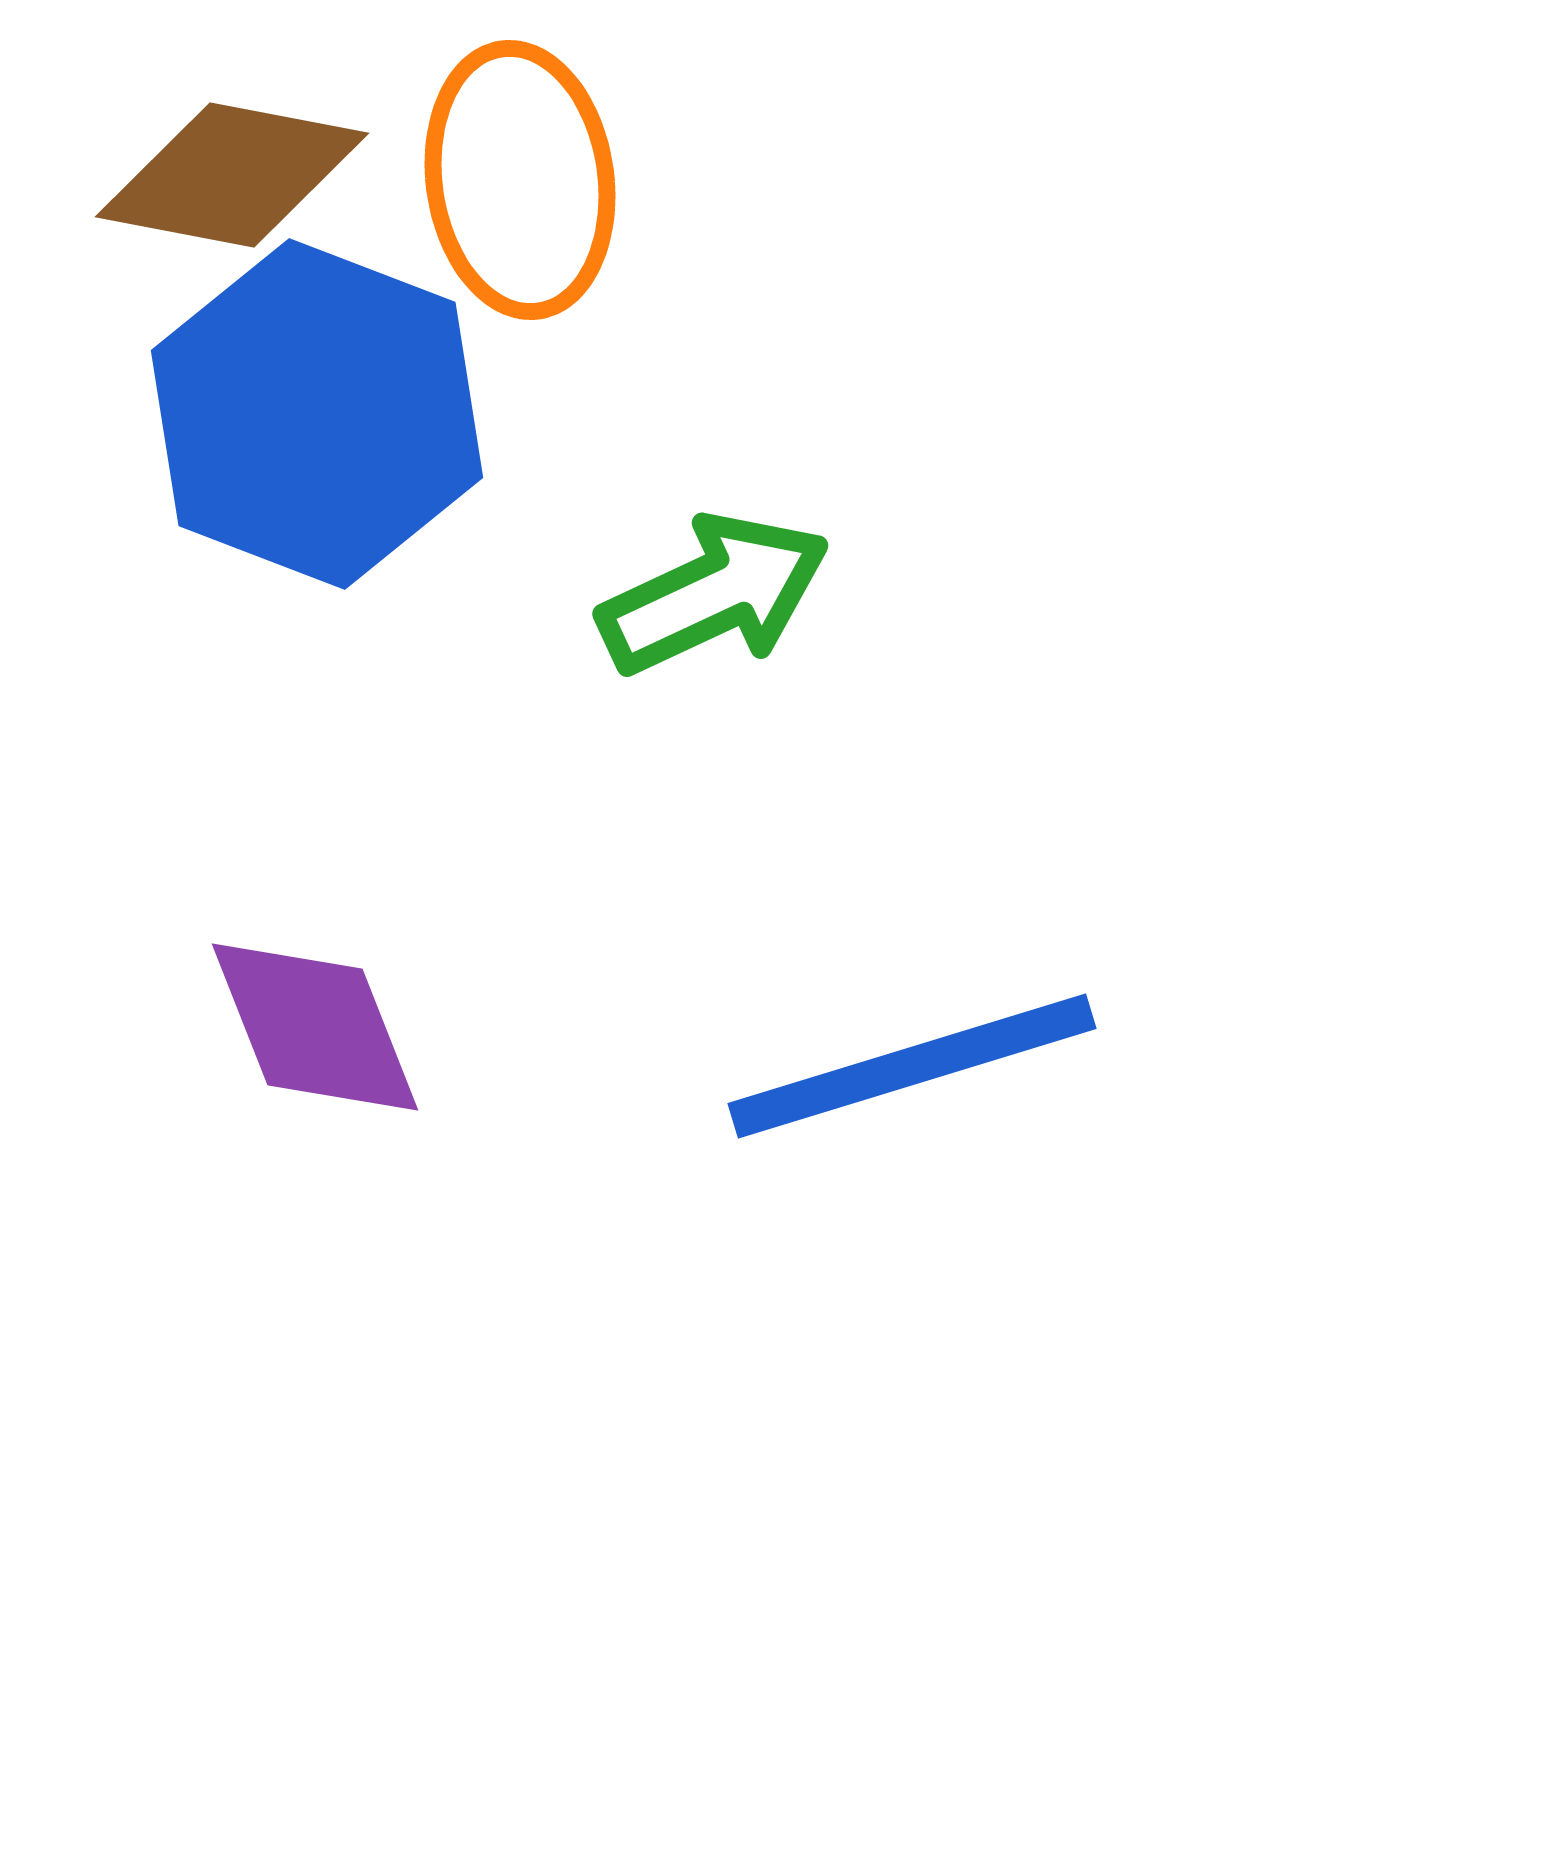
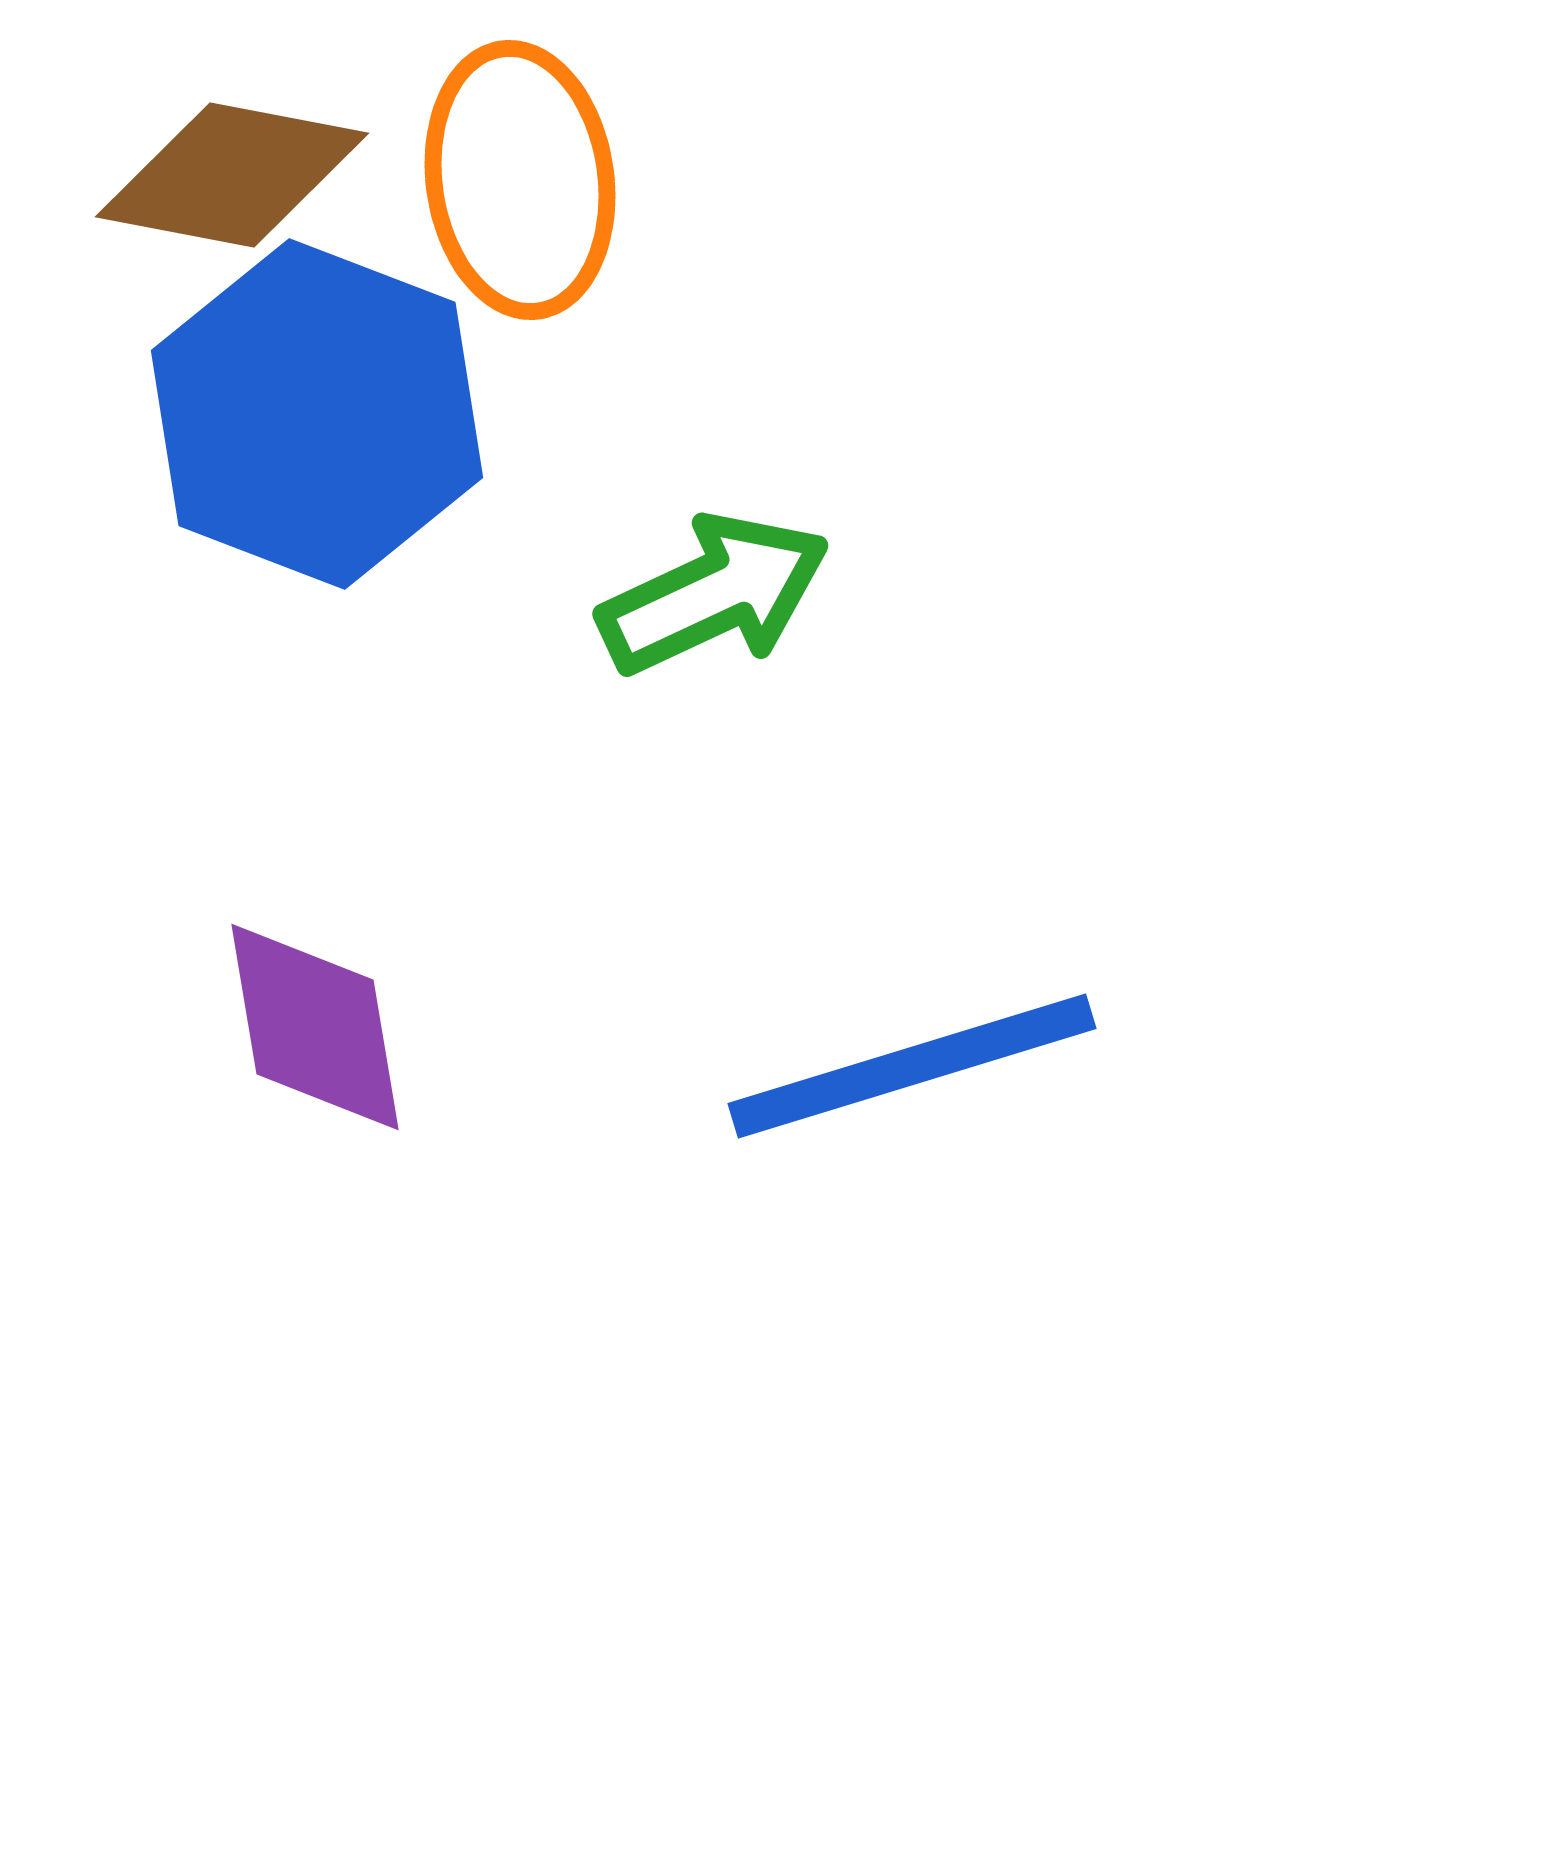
purple diamond: rotated 12 degrees clockwise
